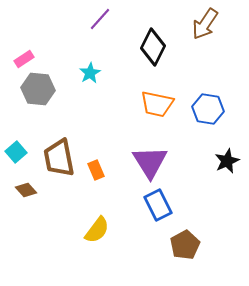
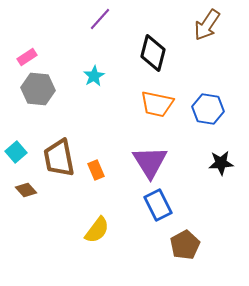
brown arrow: moved 2 px right, 1 px down
black diamond: moved 6 px down; rotated 12 degrees counterclockwise
pink rectangle: moved 3 px right, 2 px up
cyan star: moved 4 px right, 3 px down
black star: moved 6 px left, 2 px down; rotated 20 degrees clockwise
